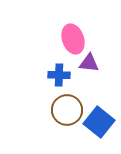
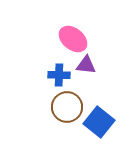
pink ellipse: rotated 32 degrees counterclockwise
purple triangle: moved 3 px left, 2 px down
brown circle: moved 3 px up
